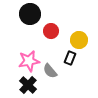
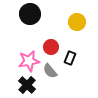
red circle: moved 16 px down
yellow circle: moved 2 px left, 18 px up
black cross: moved 1 px left
